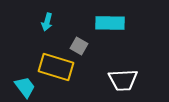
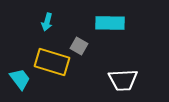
yellow rectangle: moved 4 px left, 5 px up
cyan trapezoid: moved 5 px left, 8 px up
